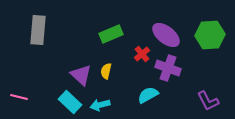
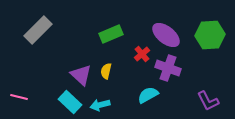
gray rectangle: rotated 40 degrees clockwise
